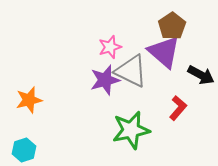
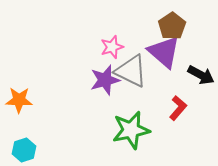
pink star: moved 2 px right
orange star: moved 10 px left; rotated 16 degrees clockwise
